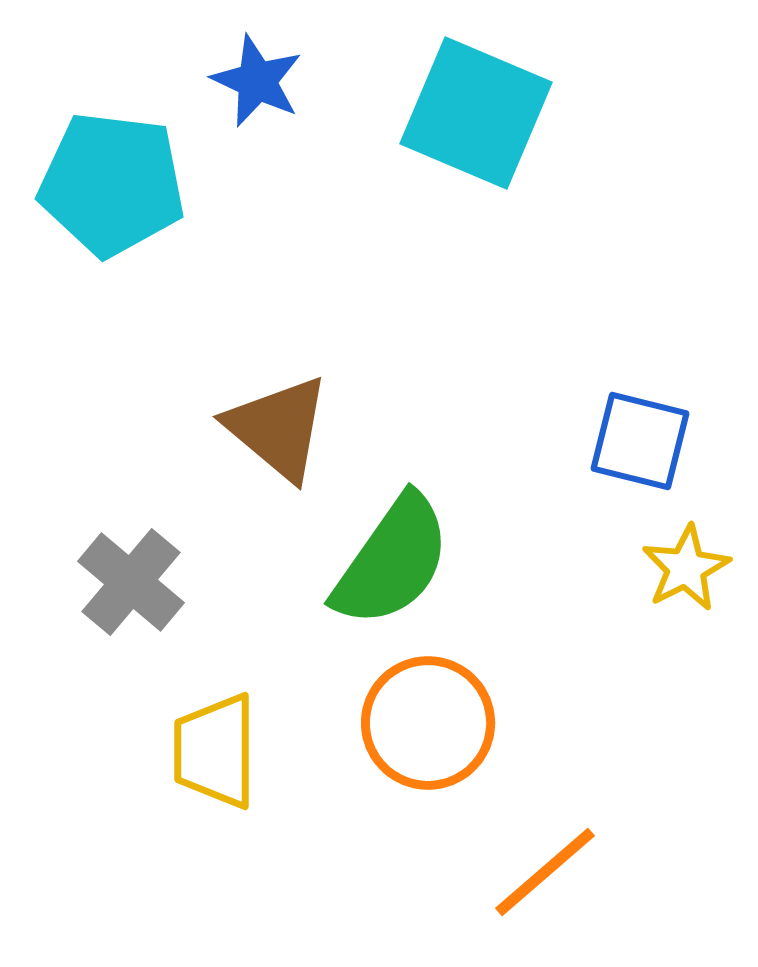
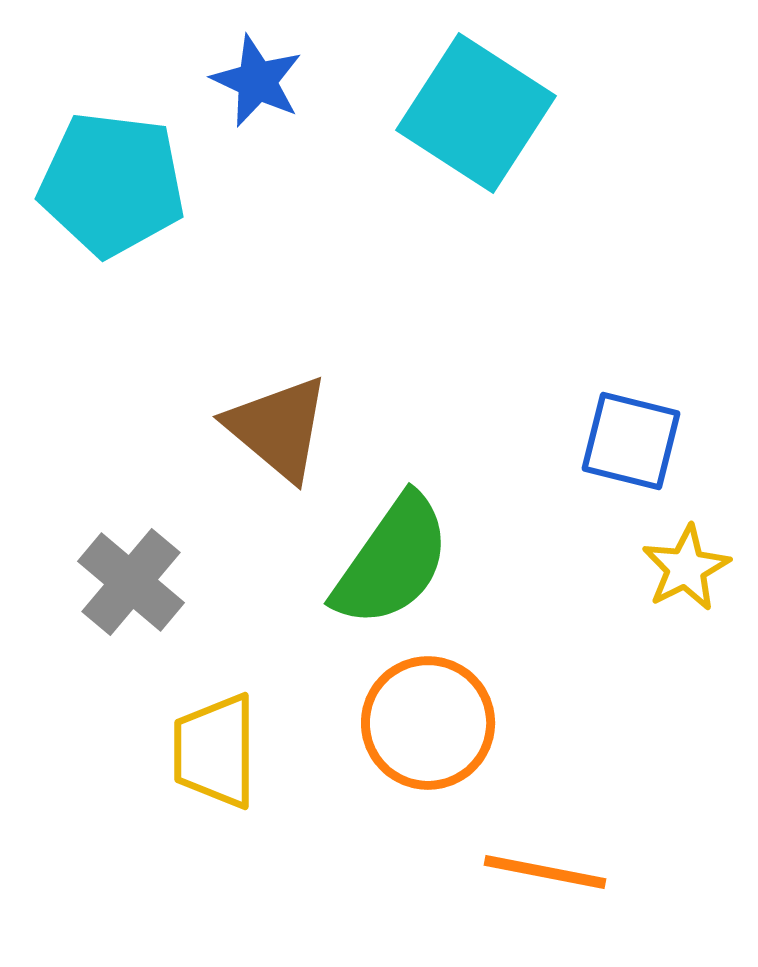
cyan square: rotated 10 degrees clockwise
blue square: moved 9 px left
orange line: rotated 52 degrees clockwise
